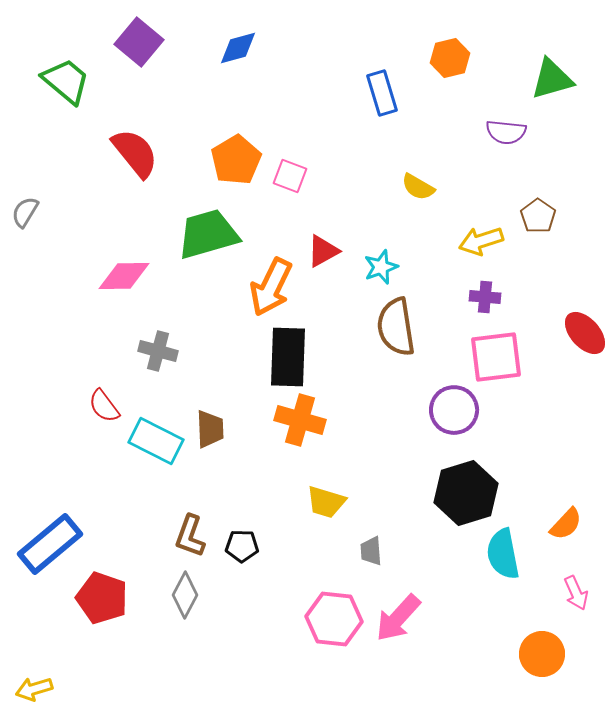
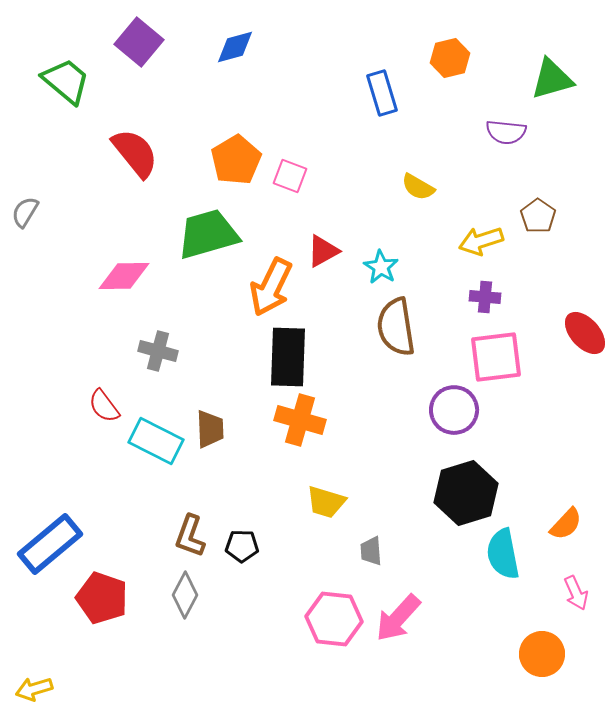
blue diamond at (238, 48): moved 3 px left, 1 px up
cyan star at (381, 267): rotated 20 degrees counterclockwise
